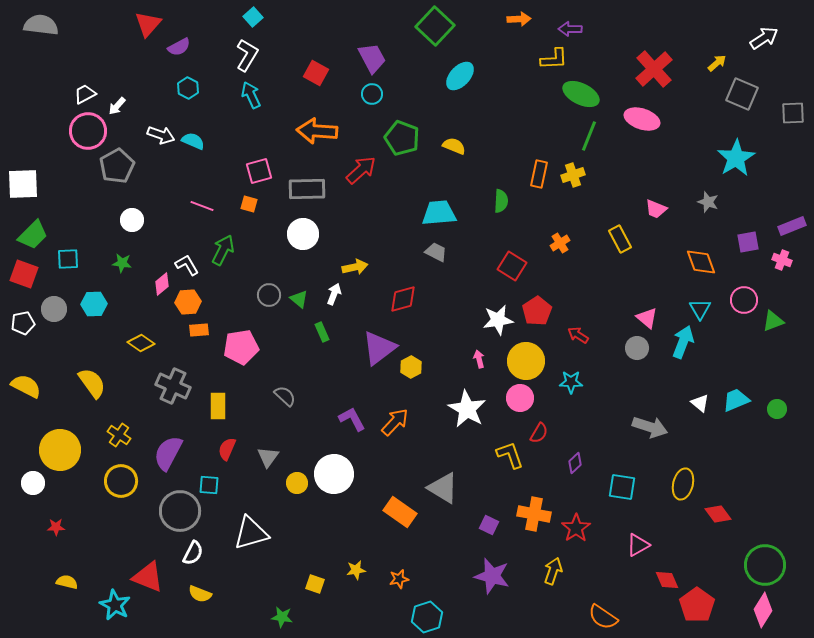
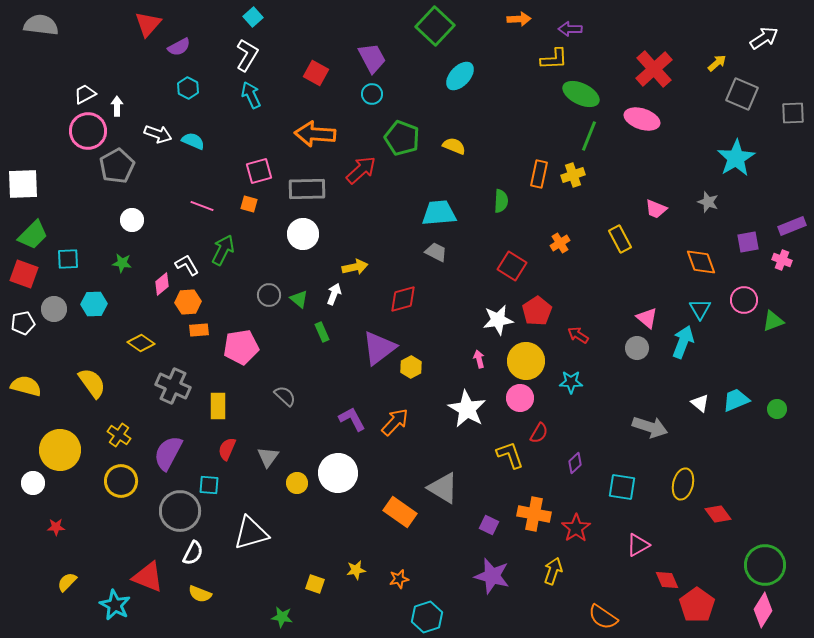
white arrow at (117, 106): rotated 138 degrees clockwise
orange arrow at (317, 131): moved 2 px left, 3 px down
white arrow at (161, 135): moved 3 px left, 1 px up
yellow semicircle at (26, 386): rotated 12 degrees counterclockwise
white circle at (334, 474): moved 4 px right, 1 px up
yellow semicircle at (67, 582): rotated 60 degrees counterclockwise
